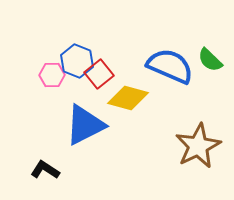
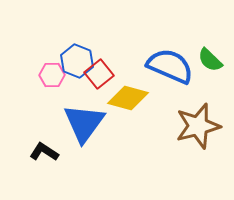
blue triangle: moved 1 px left, 2 px up; rotated 27 degrees counterclockwise
brown star: moved 20 px up; rotated 12 degrees clockwise
black L-shape: moved 1 px left, 18 px up
